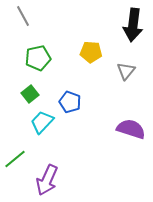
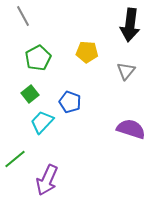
black arrow: moved 3 px left
yellow pentagon: moved 4 px left
green pentagon: rotated 15 degrees counterclockwise
